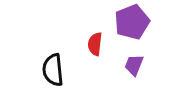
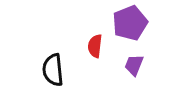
purple pentagon: moved 2 px left, 1 px down
red semicircle: moved 2 px down
